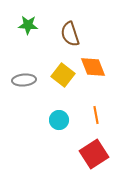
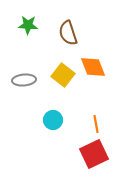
brown semicircle: moved 2 px left, 1 px up
orange line: moved 9 px down
cyan circle: moved 6 px left
red square: rotated 8 degrees clockwise
